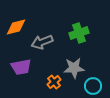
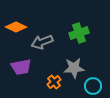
orange diamond: rotated 40 degrees clockwise
